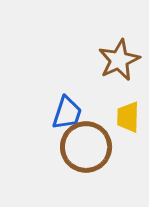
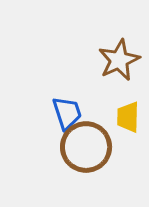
blue trapezoid: rotated 36 degrees counterclockwise
